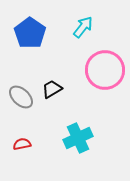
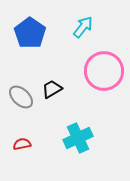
pink circle: moved 1 px left, 1 px down
